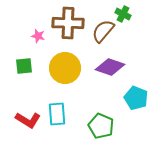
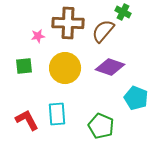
green cross: moved 2 px up
pink star: rotated 24 degrees counterclockwise
red L-shape: moved 1 px left; rotated 150 degrees counterclockwise
